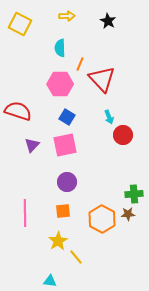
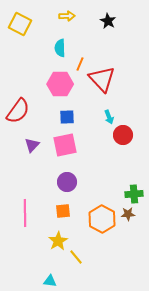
red semicircle: rotated 108 degrees clockwise
blue square: rotated 35 degrees counterclockwise
